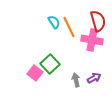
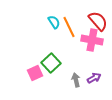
red semicircle: rotated 25 degrees counterclockwise
green square: moved 1 px right, 1 px up
pink square: rotated 28 degrees clockwise
